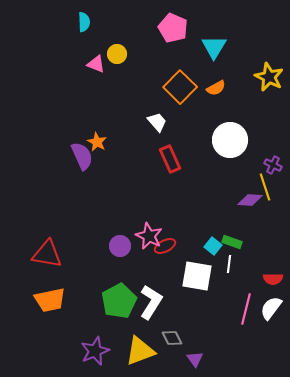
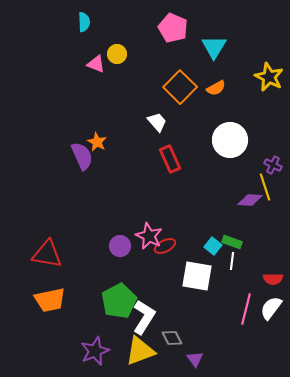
white line: moved 3 px right, 3 px up
white L-shape: moved 7 px left, 15 px down
